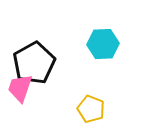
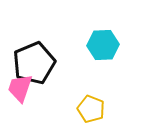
cyan hexagon: moved 1 px down
black pentagon: rotated 6 degrees clockwise
